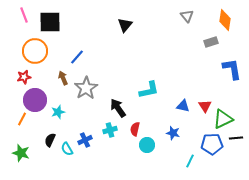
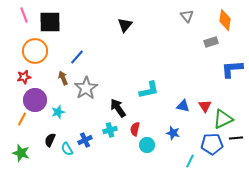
blue L-shape: rotated 85 degrees counterclockwise
